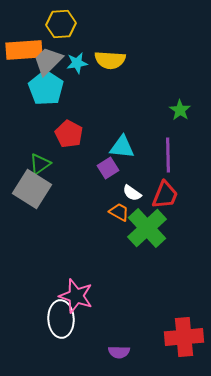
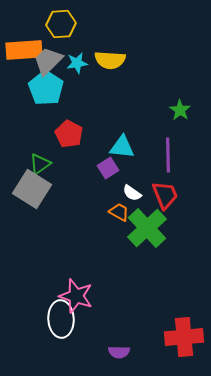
red trapezoid: rotated 44 degrees counterclockwise
